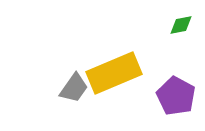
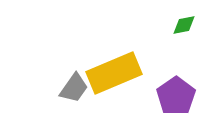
green diamond: moved 3 px right
purple pentagon: rotated 9 degrees clockwise
